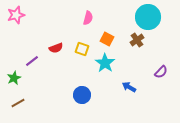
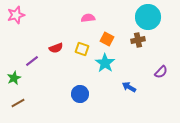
pink semicircle: rotated 112 degrees counterclockwise
brown cross: moved 1 px right; rotated 24 degrees clockwise
blue circle: moved 2 px left, 1 px up
